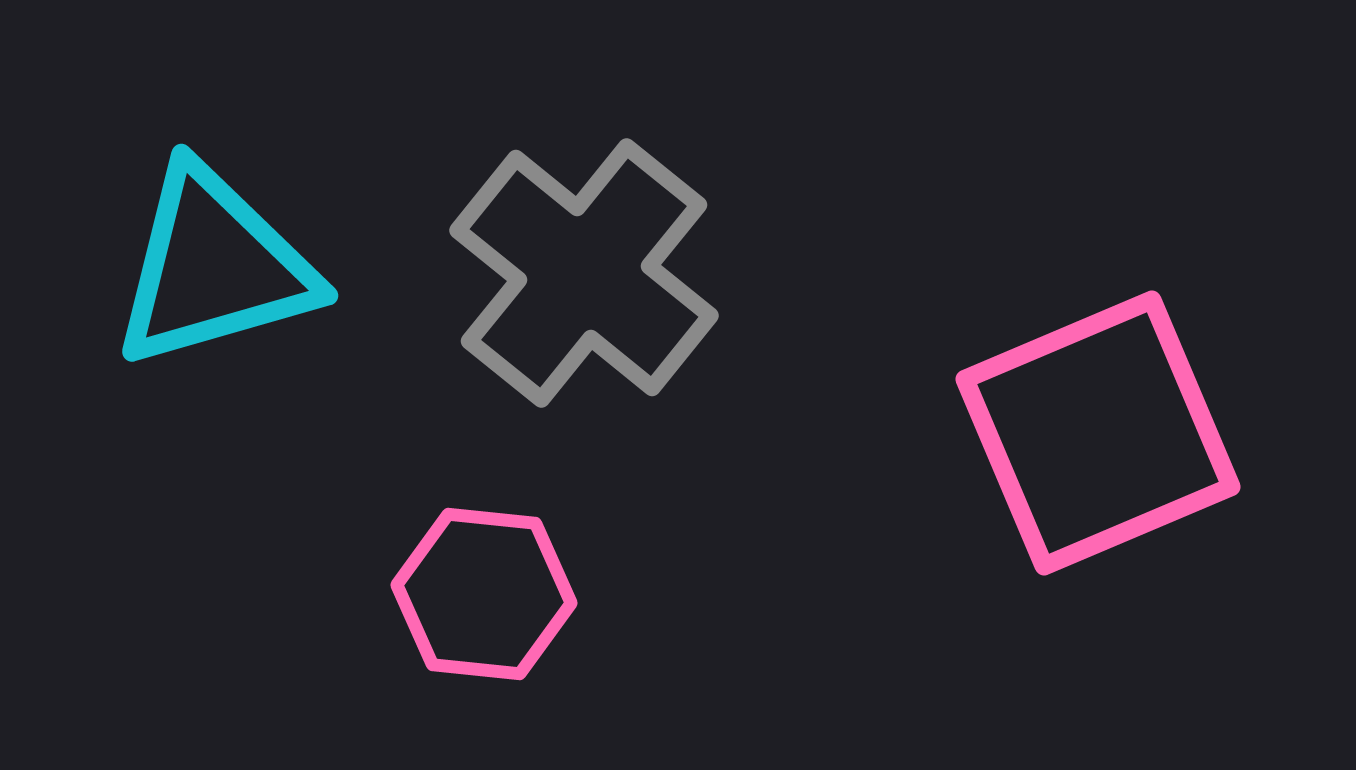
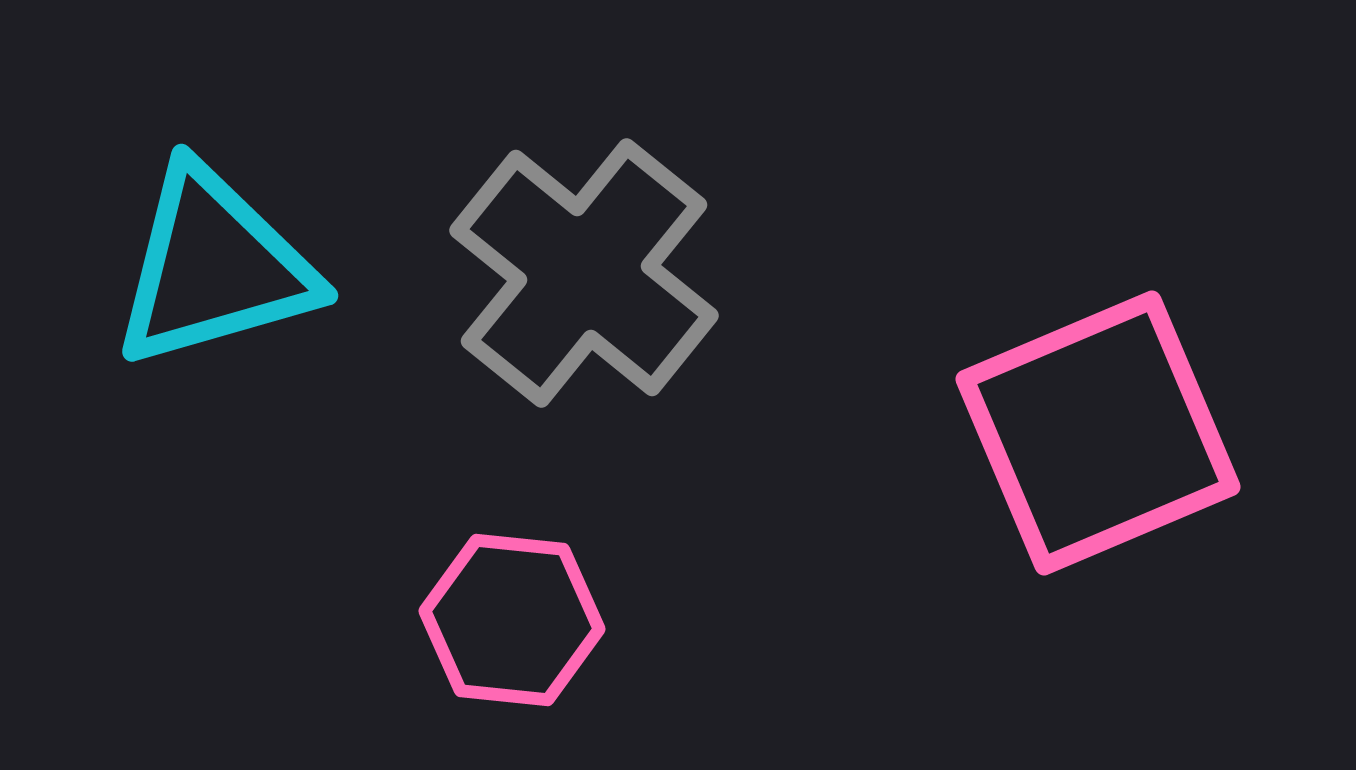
pink hexagon: moved 28 px right, 26 px down
